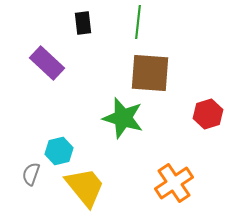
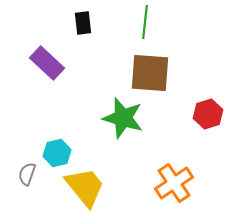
green line: moved 7 px right
cyan hexagon: moved 2 px left, 2 px down
gray semicircle: moved 4 px left
